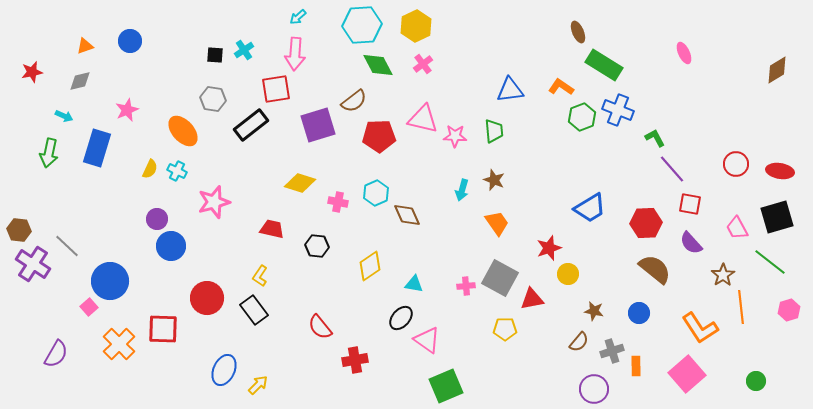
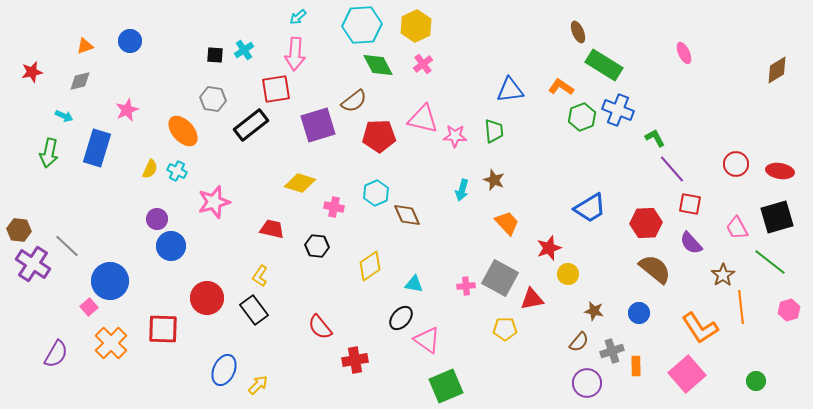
pink cross at (338, 202): moved 4 px left, 5 px down
orange trapezoid at (497, 223): moved 10 px right; rotated 8 degrees counterclockwise
orange cross at (119, 344): moved 8 px left, 1 px up
purple circle at (594, 389): moved 7 px left, 6 px up
